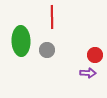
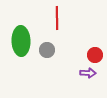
red line: moved 5 px right, 1 px down
